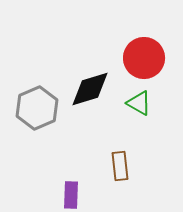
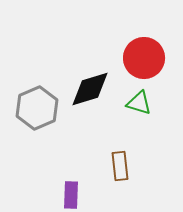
green triangle: rotated 12 degrees counterclockwise
